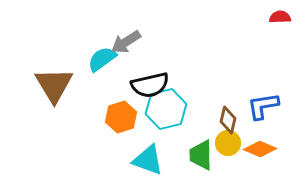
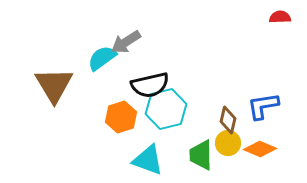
cyan semicircle: moved 1 px up
